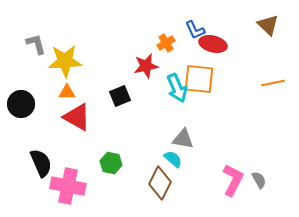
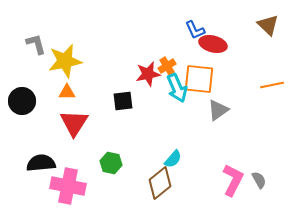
orange cross: moved 1 px right, 23 px down
yellow star: rotated 8 degrees counterclockwise
red star: moved 2 px right, 8 px down
orange line: moved 1 px left, 2 px down
black square: moved 3 px right, 5 px down; rotated 15 degrees clockwise
black circle: moved 1 px right, 3 px up
red triangle: moved 3 px left, 6 px down; rotated 32 degrees clockwise
gray triangle: moved 35 px right, 29 px up; rotated 45 degrees counterclockwise
cyan semicircle: rotated 90 degrees clockwise
black semicircle: rotated 72 degrees counterclockwise
brown diamond: rotated 24 degrees clockwise
